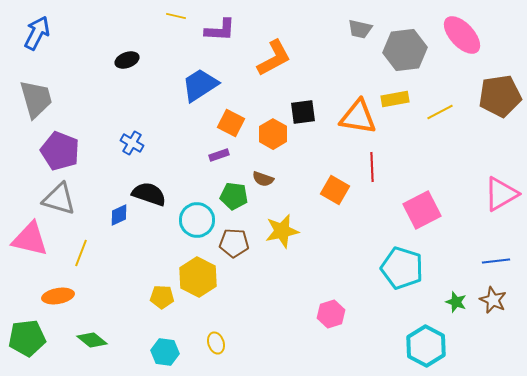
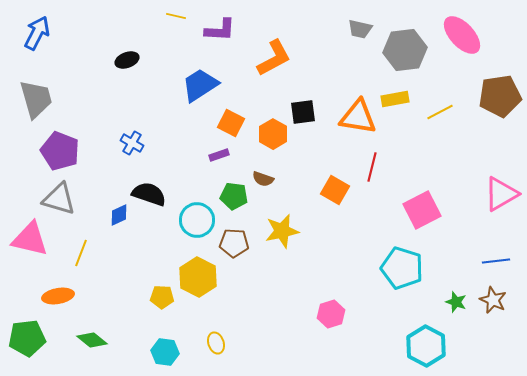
red line at (372, 167): rotated 16 degrees clockwise
